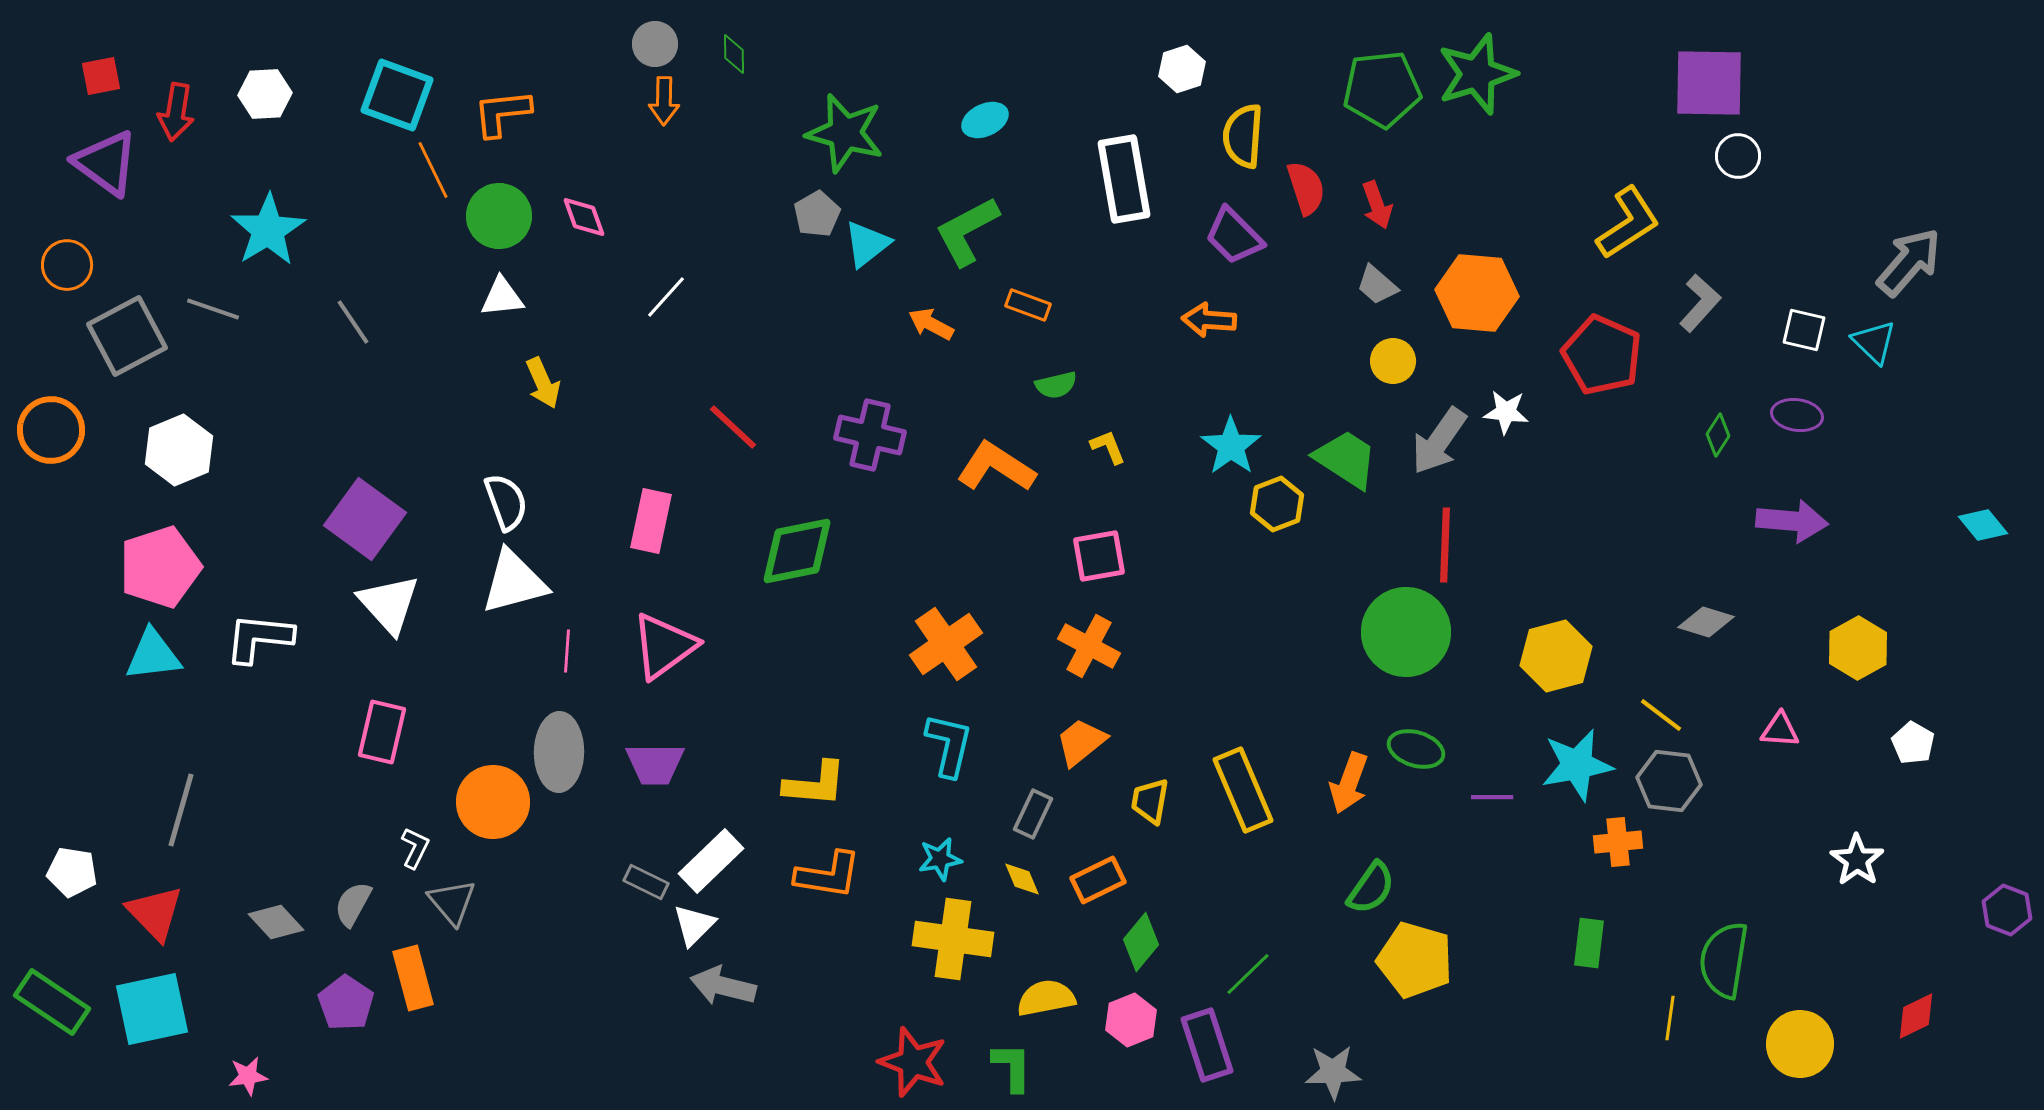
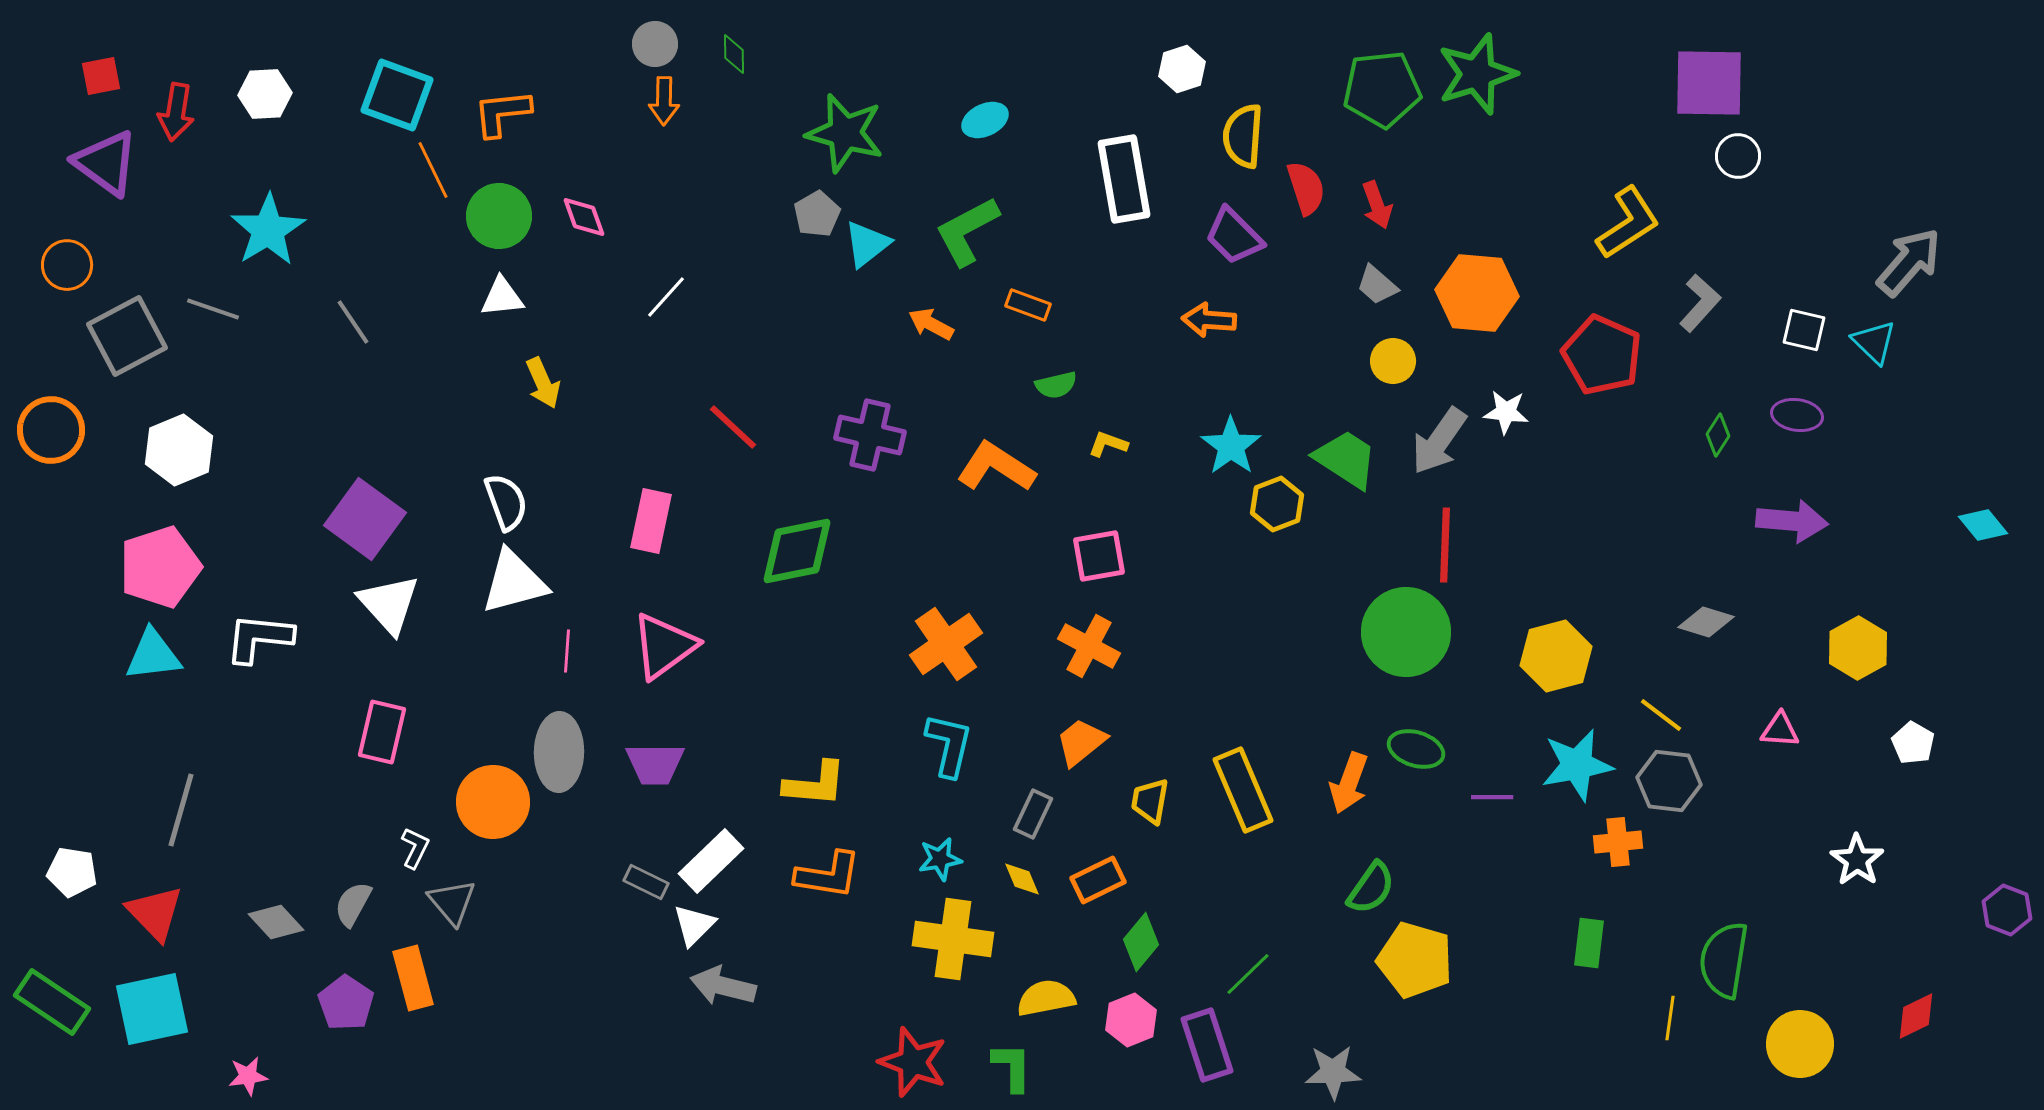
yellow L-shape at (1108, 447): moved 3 px up; rotated 48 degrees counterclockwise
